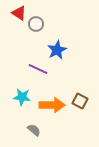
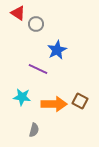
red triangle: moved 1 px left
orange arrow: moved 2 px right, 1 px up
gray semicircle: rotated 64 degrees clockwise
